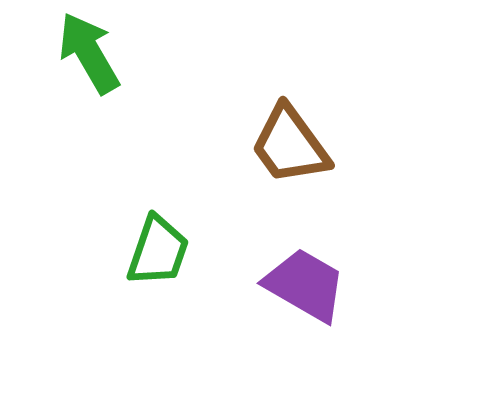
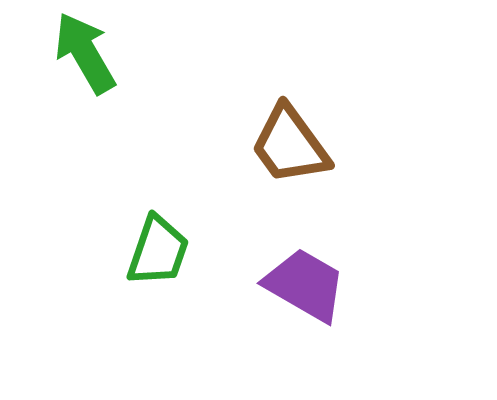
green arrow: moved 4 px left
